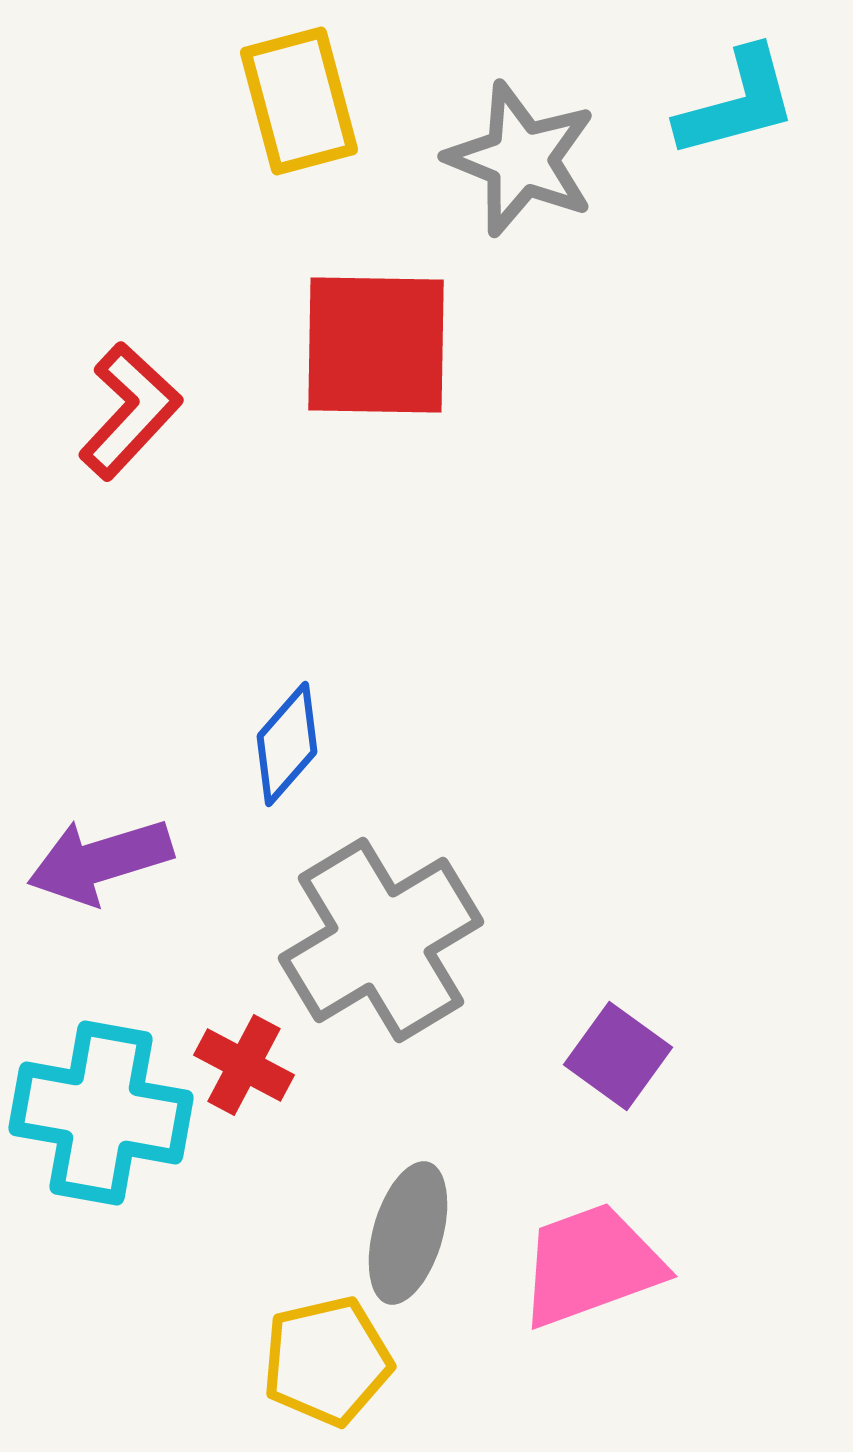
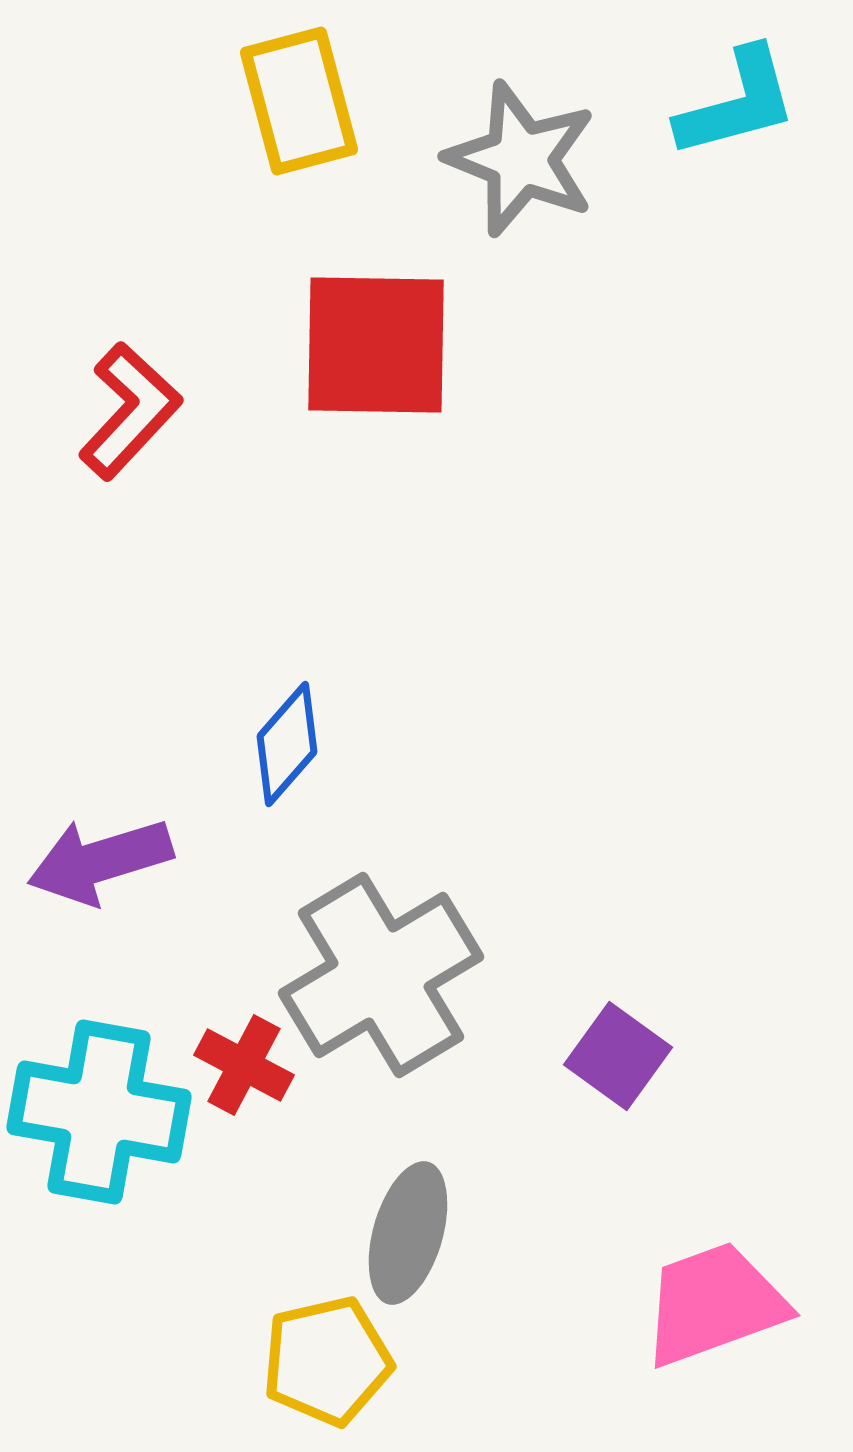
gray cross: moved 35 px down
cyan cross: moved 2 px left, 1 px up
pink trapezoid: moved 123 px right, 39 px down
